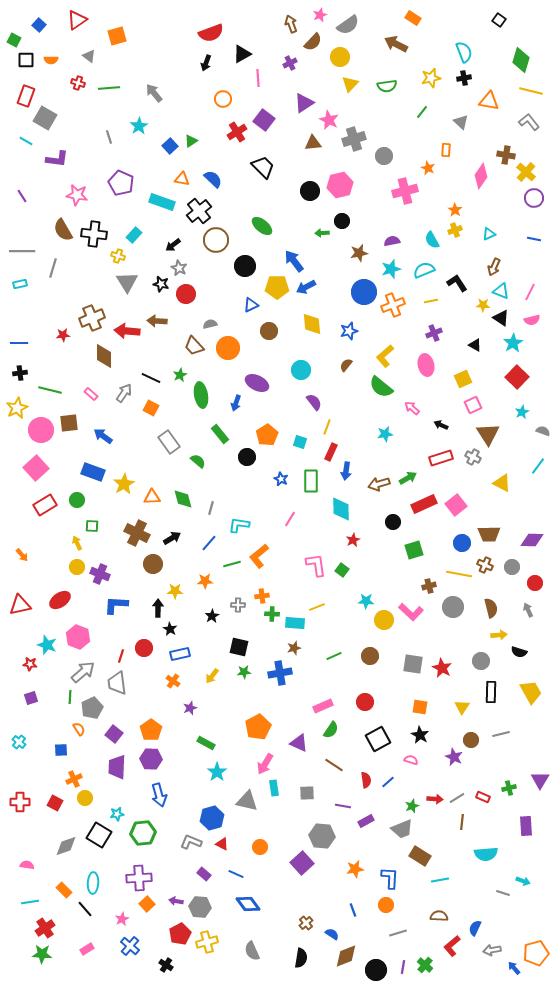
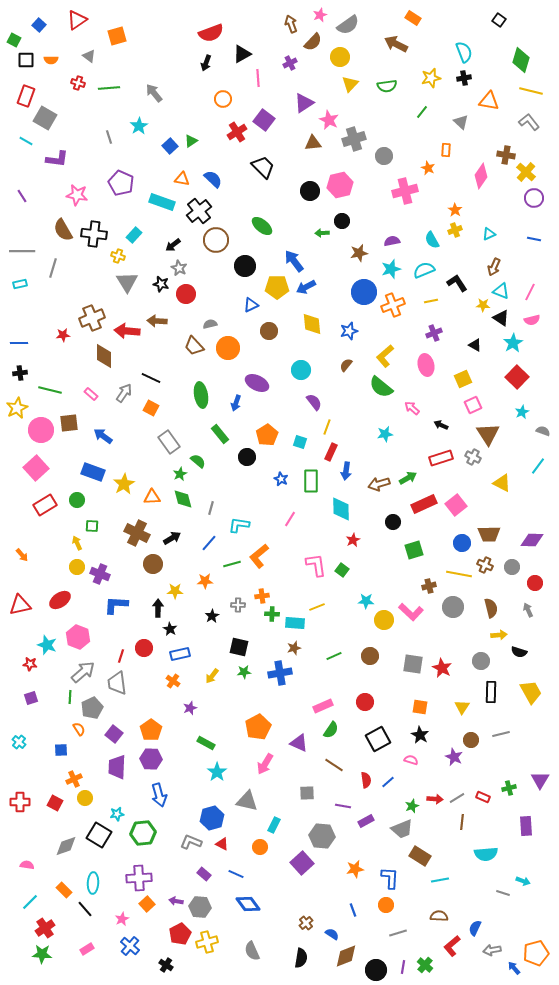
green star at (180, 375): moved 99 px down
cyan rectangle at (274, 788): moved 37 px down; rotated 35 degrees clockwise
cyan line at (30, 902): rotated 36 degrees counterclockwise
